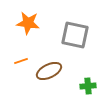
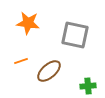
brown ellipse: rotated 15 degrees counterclockwise
